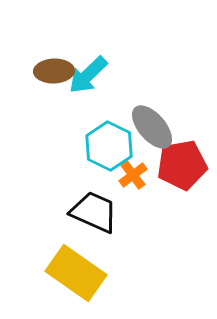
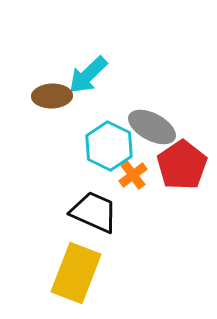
brown ellipse: moved 2 px left, 25 px down
gray ellipse: rotated 21 degrees counterclockwise
red pentagon: rotated 24 degrees counterclockwise
yellow rectangle: rotated 76 degrees clockwise
